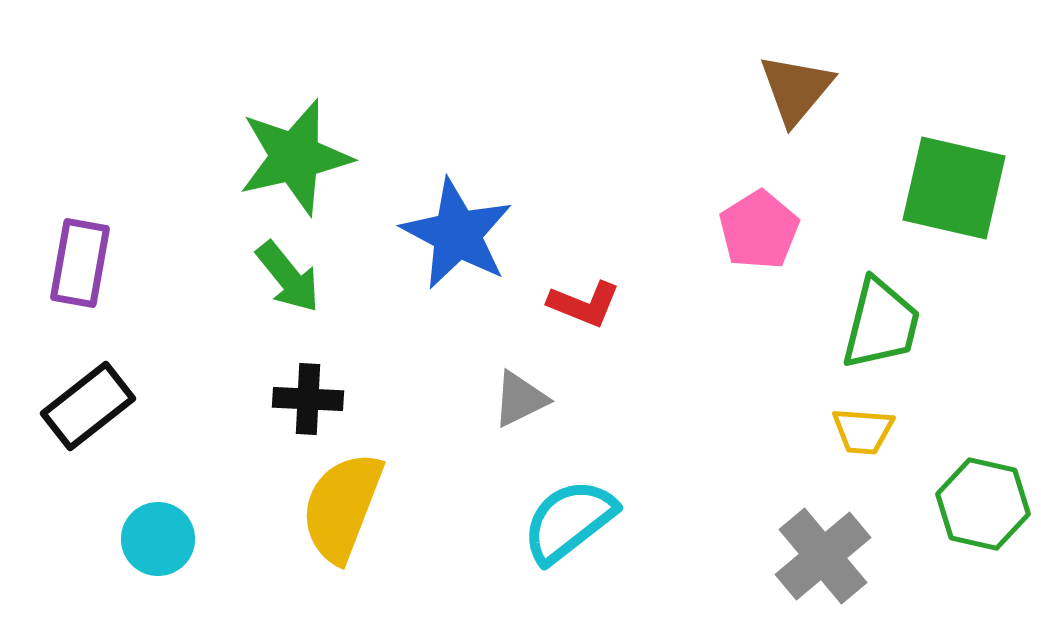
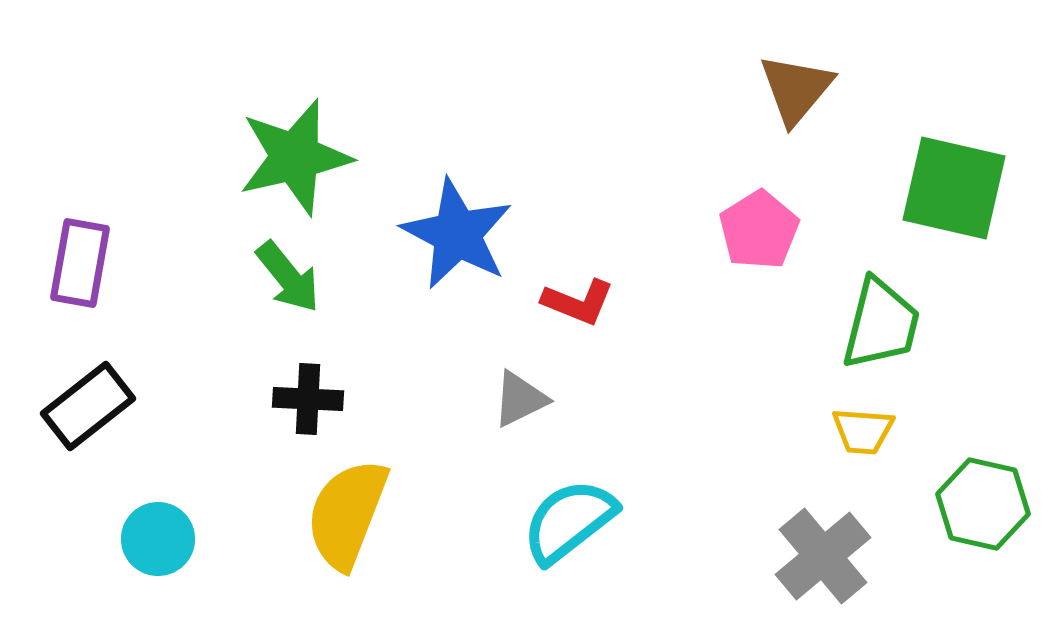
red L-shape: moved 6 px left, 2 px up
yellow semicircle: moved 5 px right, 7 px down
